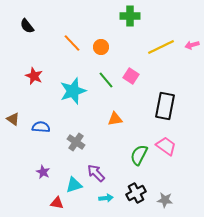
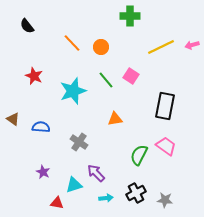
gray cross: moved 3 px right
